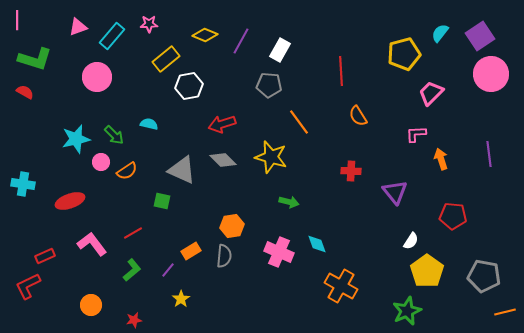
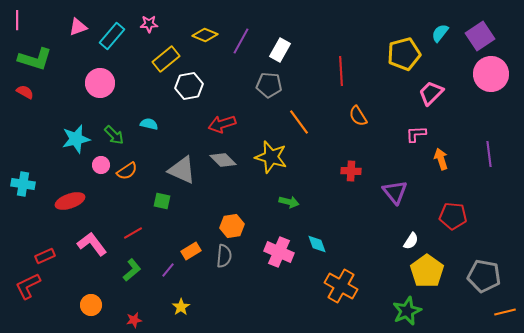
pink circle at (97, 77): moved 3 px right, 6 px down
pink circle at (101, 162): moved 3 px down
yellow star at (181, 299): moved 8 px down
